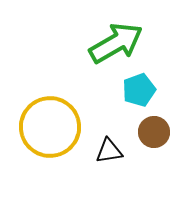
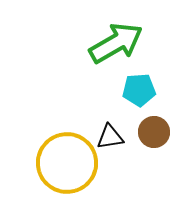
cyan pentagon: rotated 16 degrees clockwise
yellow circle: moved 17 px right, 36 px down
black triangle: moved 1 px right, 14 px up
